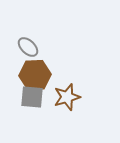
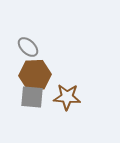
brown star: rotated 20 degrees clockwise
